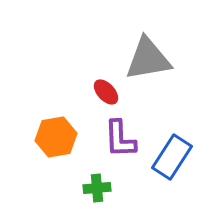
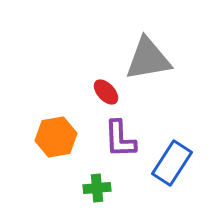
blue rectangle: moved 6 px down
